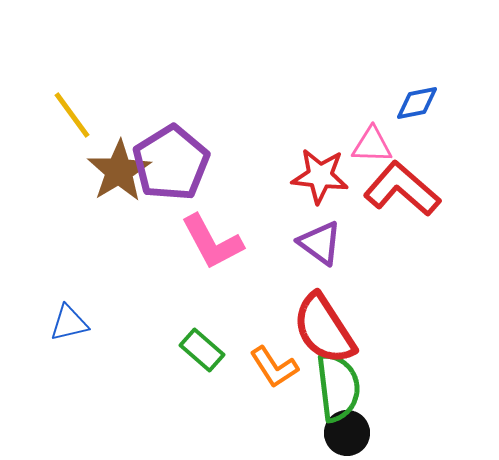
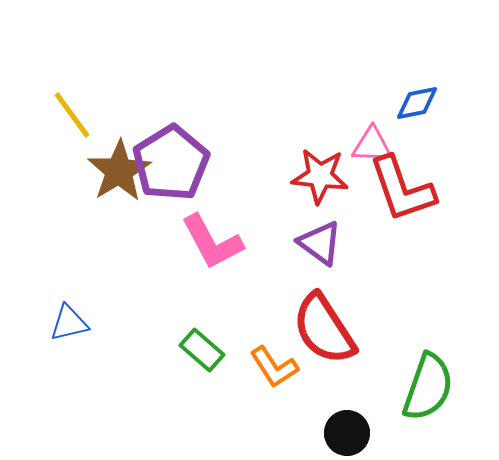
red L-shape: rotated 150 degrees counterclockwise
green semicircle: moved 90 px right; rotated 26 degrees clockwise
